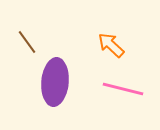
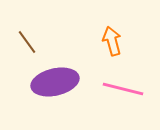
orange arrow: moved 1 px right, 4 px up; rotated 32 degrees clockwise
purple ellipse: rotated 72 degrees clockwise
